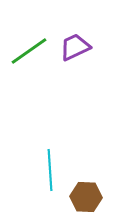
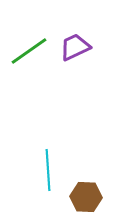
cyan line: moved 2 px left
